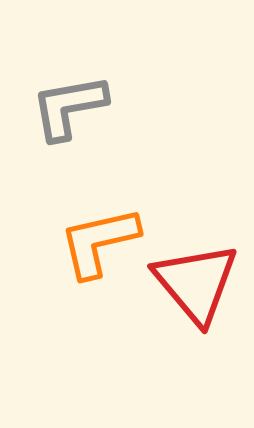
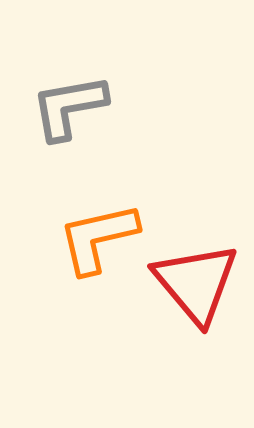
orange L-shape: moved 1 px left, 4 px up
